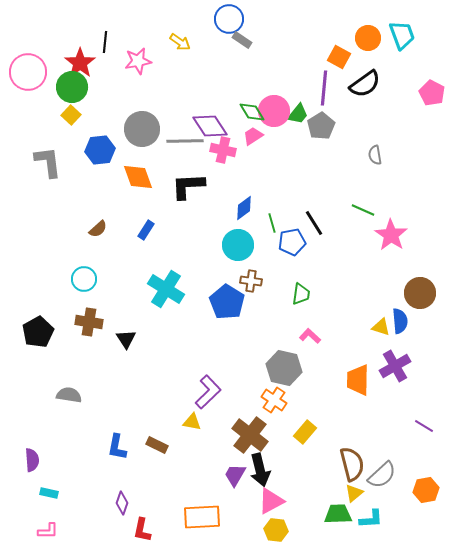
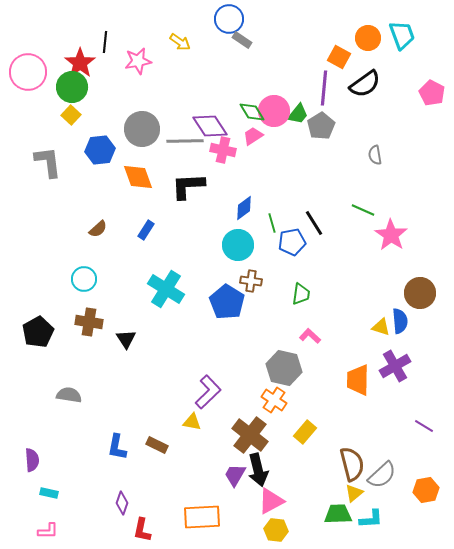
black arrow at (260, 470): moved 2 px left
